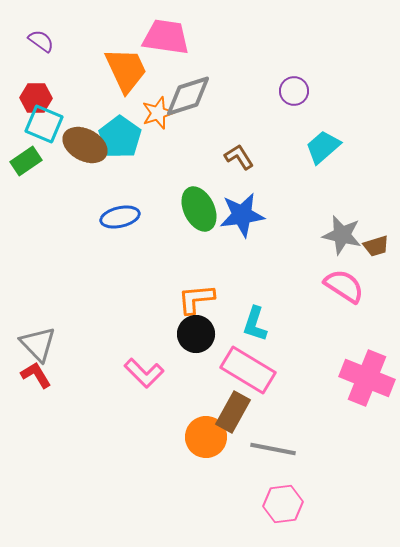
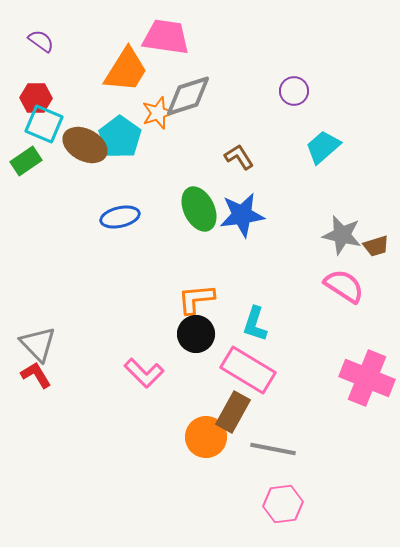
orange trapezoid: rotated 57 degrees clockwise
